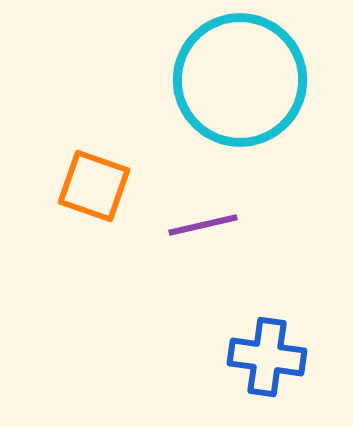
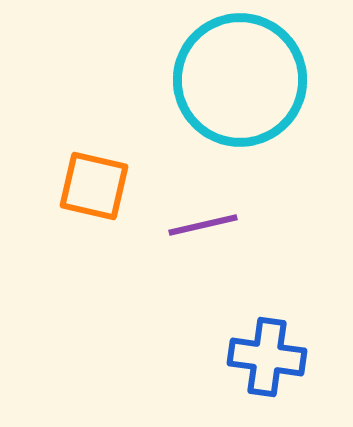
orange square: rotated 6 degrees counterclockwise
